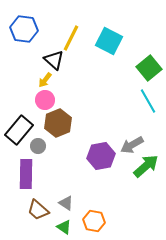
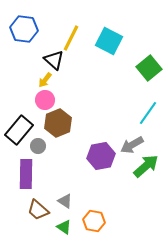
cyan line: moved 12 px down; rotated 65 degrees clockwise
gray triangle: moved 1 px left, 2 px up
